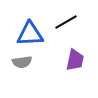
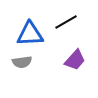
purple trapezoid: rotated 30 degrees clockwise
